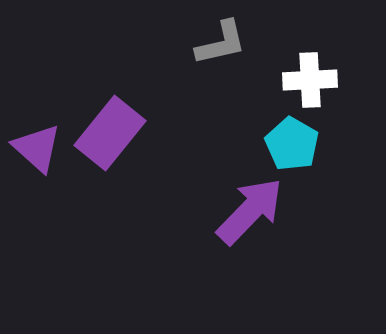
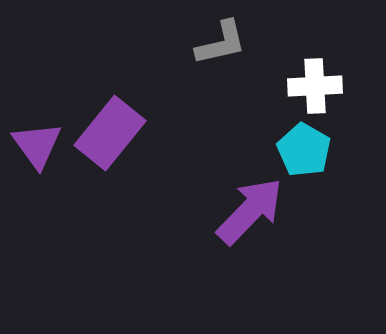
white cross: moved 5 px right, 6 px down
cyan pentagon: moved 12 px right, 6 px down
purple triangle: moved 3 px up; rotated 12 degrees clockwise
